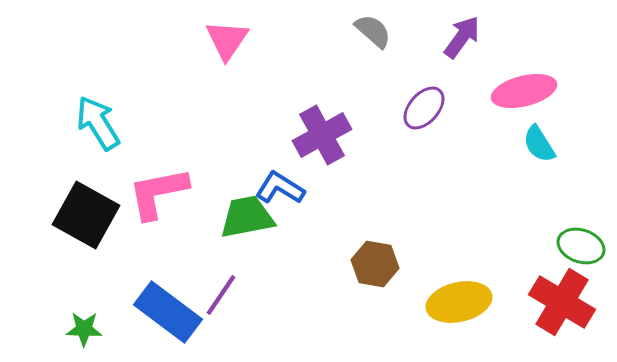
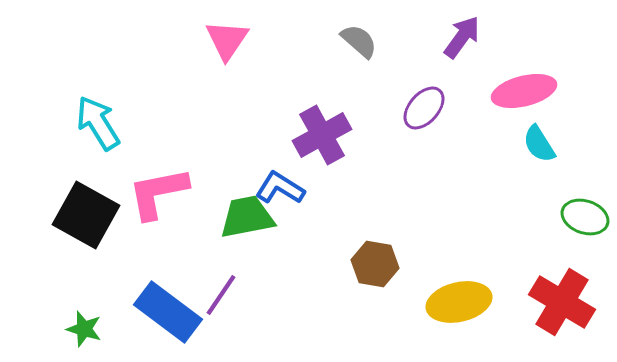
gray semicircle: moved 14 px left, 10 px down
green ellipse: moved 4 px right, 29 px up
green star: rotated 15 degrees clockwise
